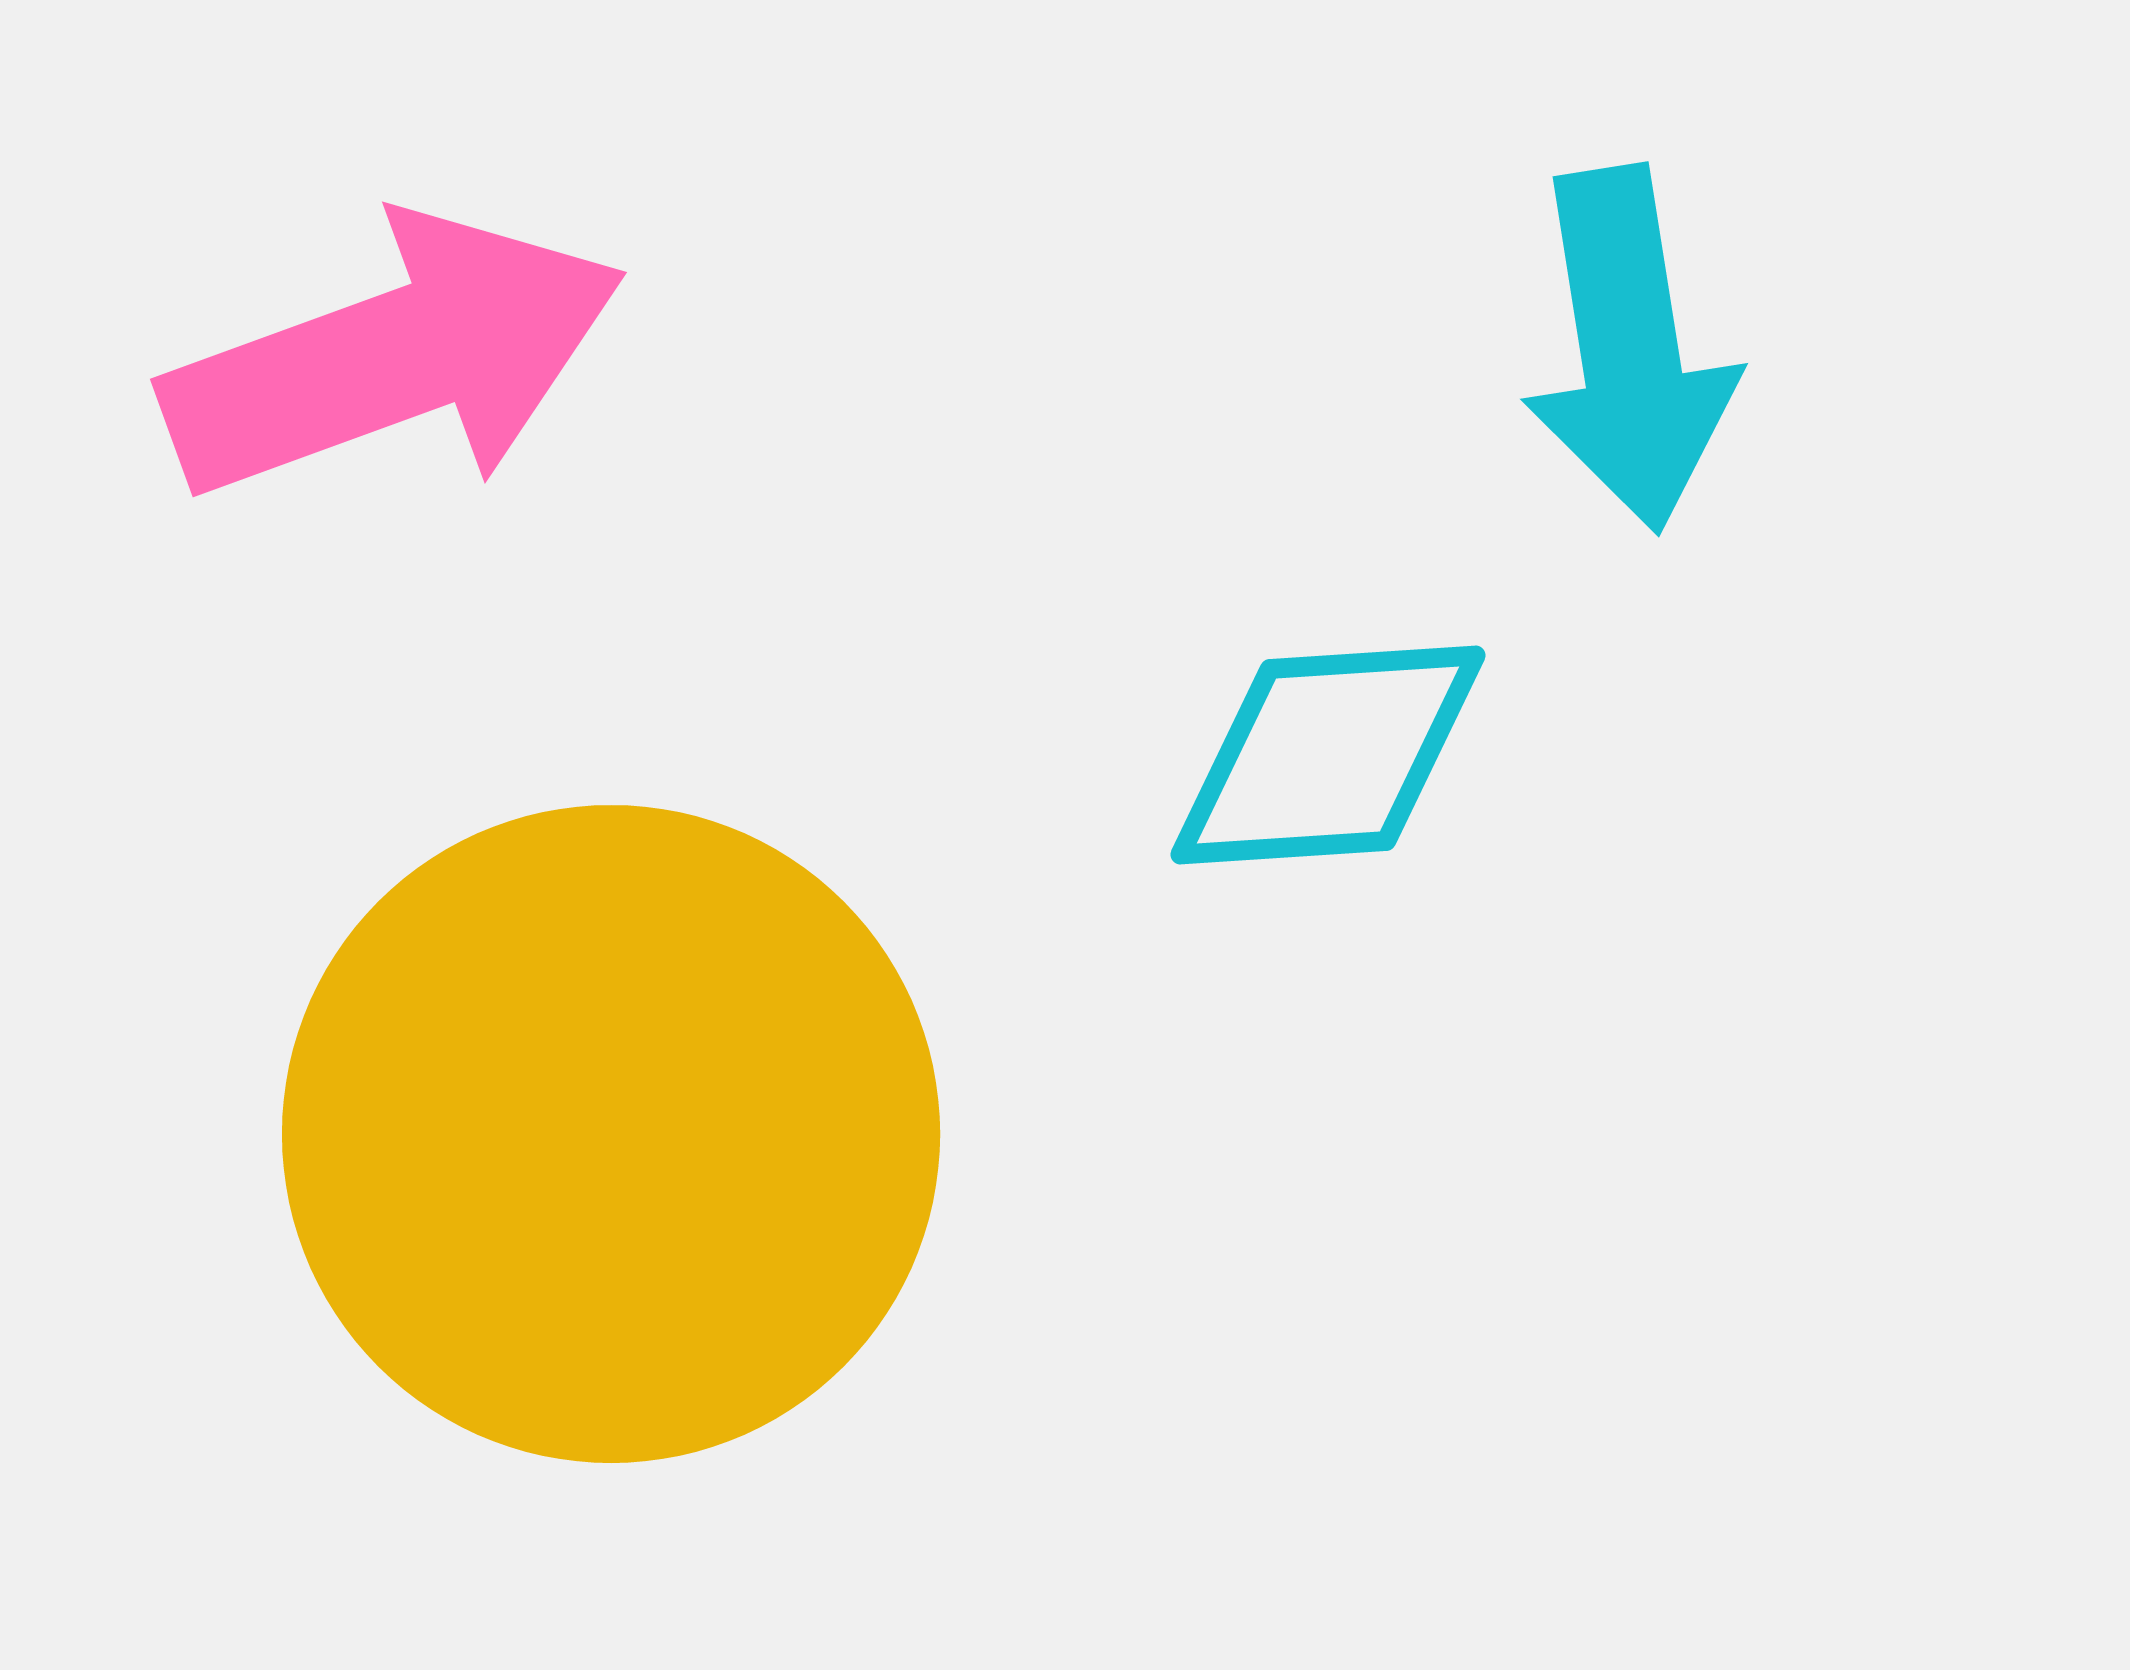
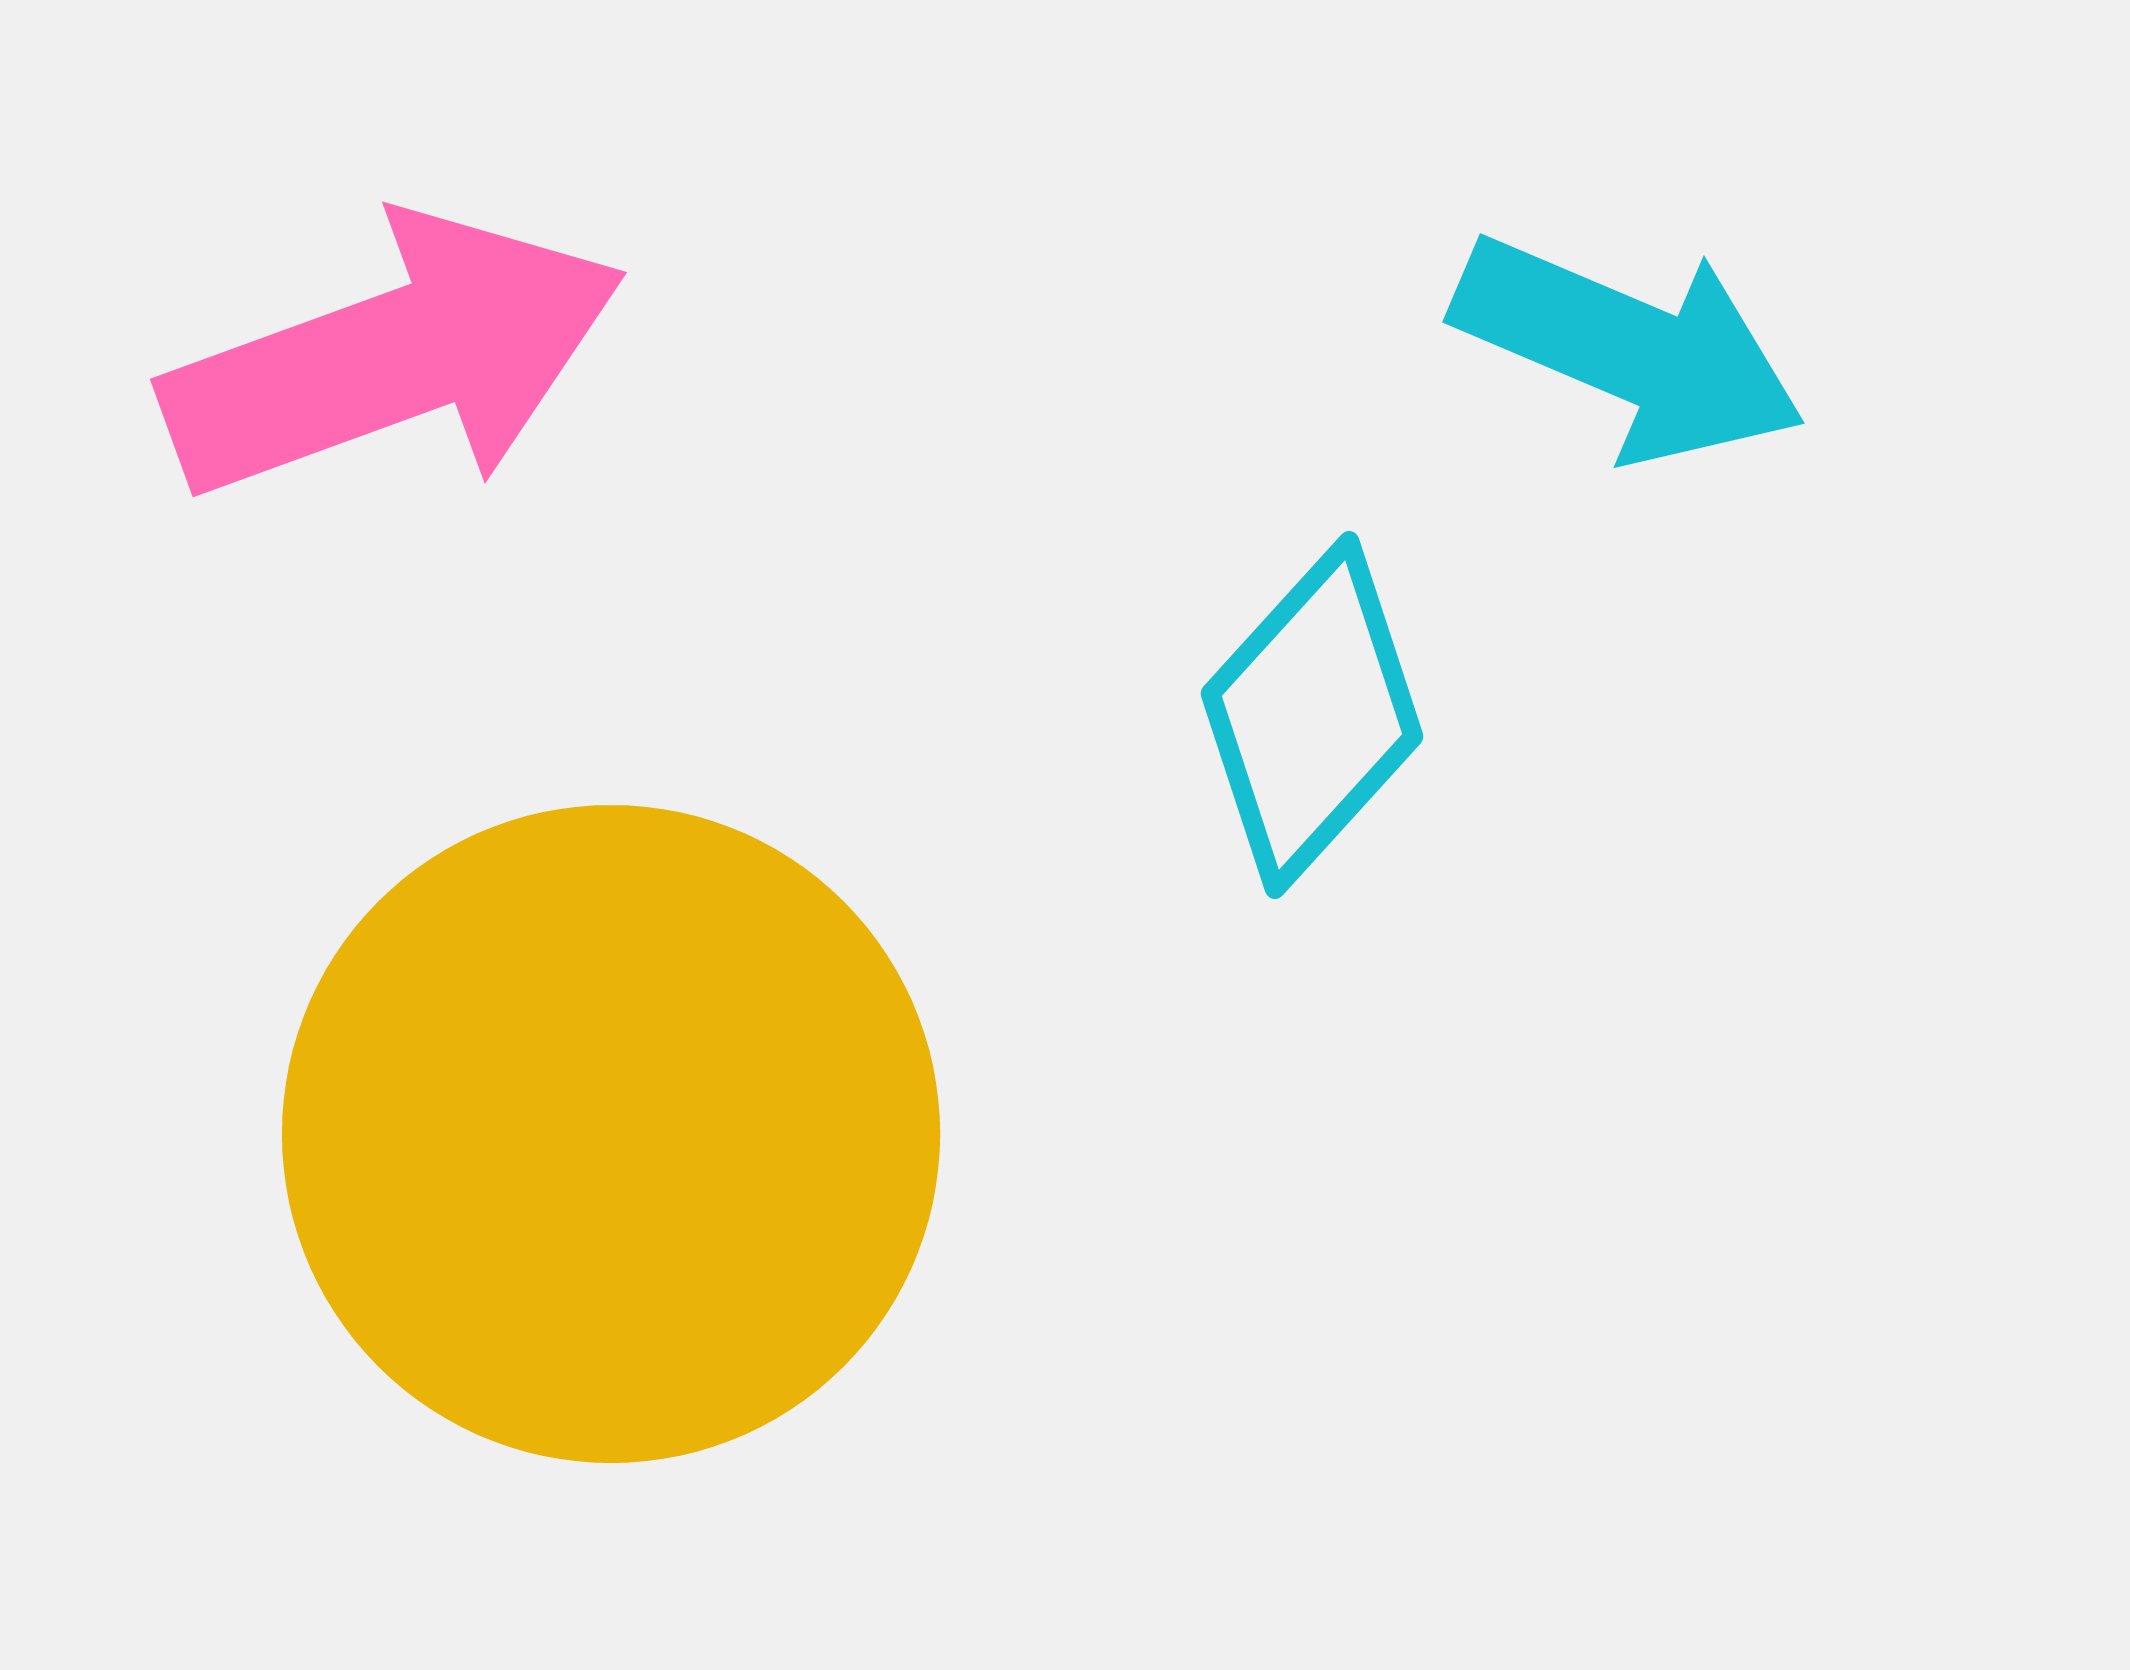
cyan arrow: rotated 58 degrees counterclockwise
cyan diamond: moved 16 px left, 40 px up; rotated 44 degrees counterclockwise
